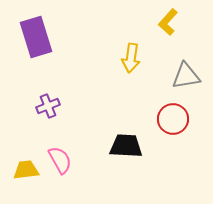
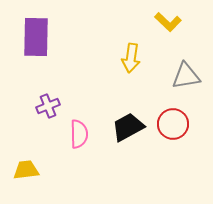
yellow L-shape: rotated 88 degrees counterclockwise
purple rectangle: rotated 18 degrees clockwise
red circle: moved 5 px down
black trapezoid: moved 2 px right, 19 px up; rotated 32 degrees counterclockwise
pink semicircle: moved 19 px right, 26 px up; rotated 28 degrees clockwise
